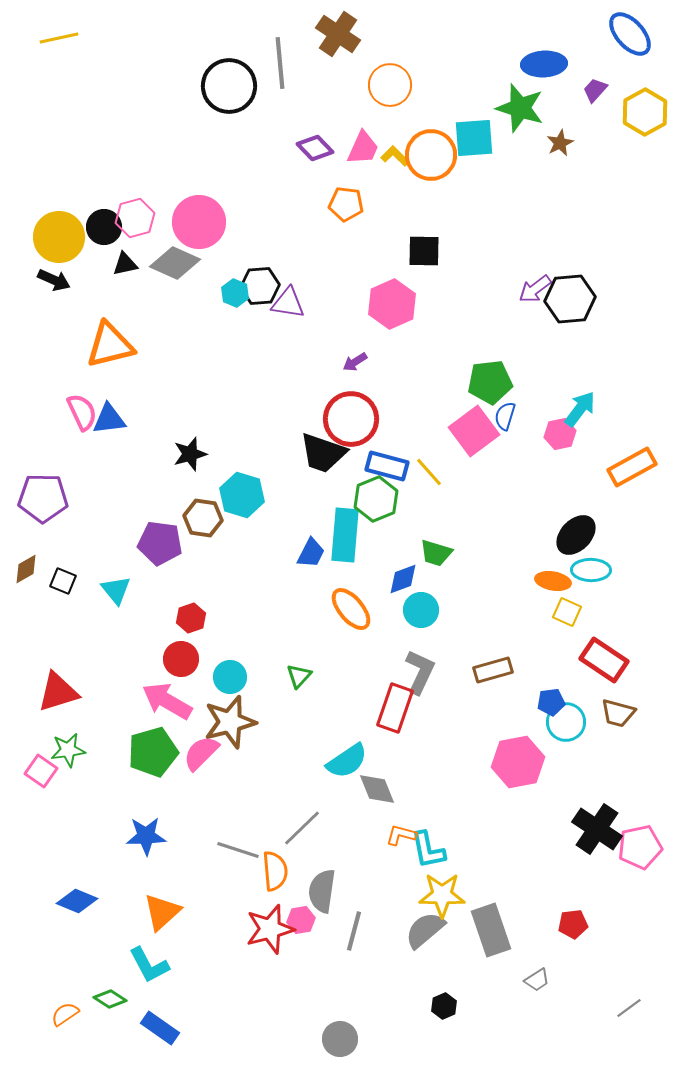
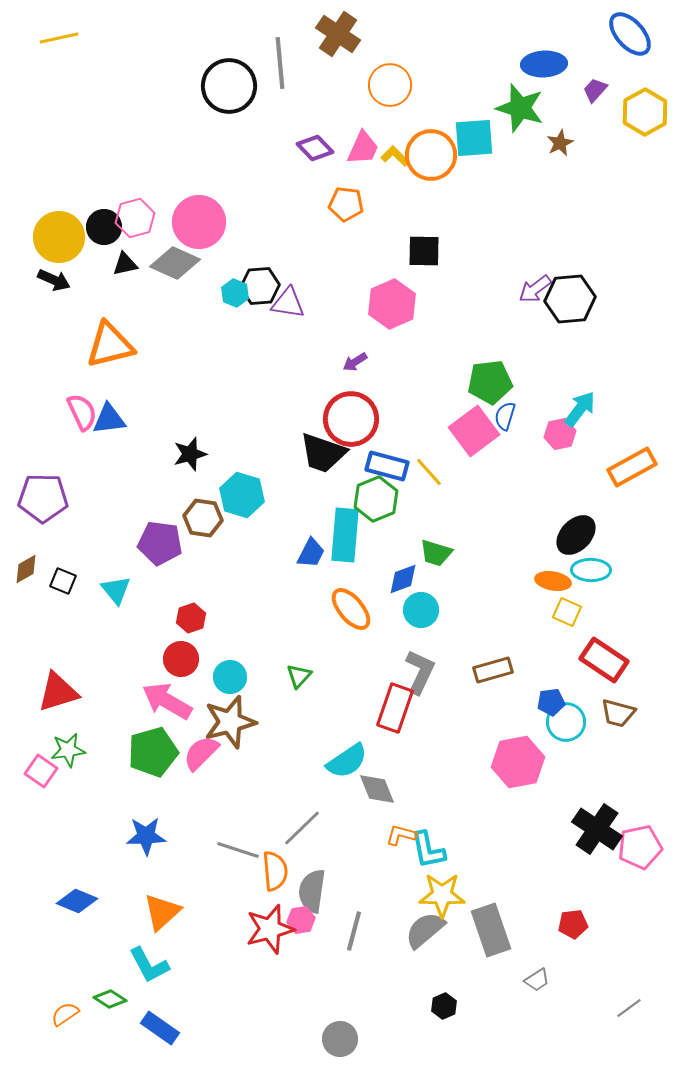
gray semicircle at (322, 891): moved 10 px left
